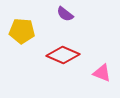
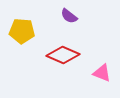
purple semicircle: moved 4 px right, 2 px down
